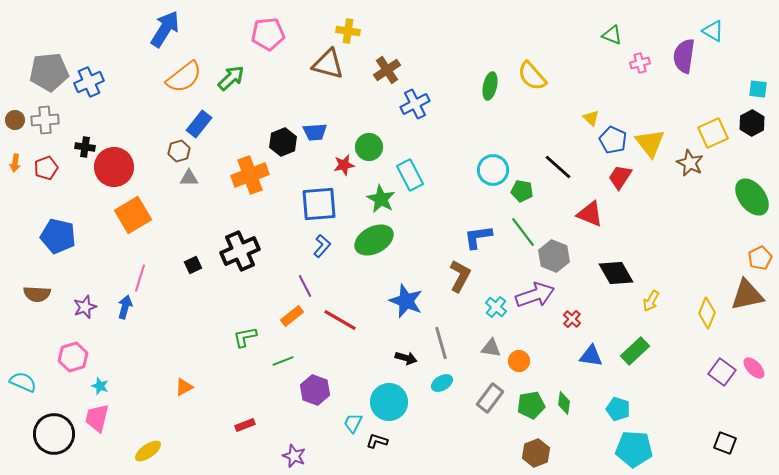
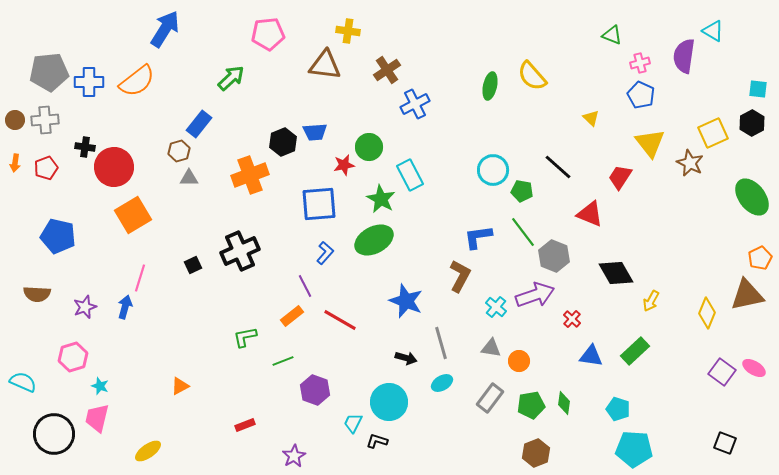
brown triangle at (328, 64): moved 3 px left, 1 px down; rotated 8 degrees counterclockwise
orange semicircle at (184, 77): moved 47 px left, 4 px down
blue cross at (89, 82): rotated 24 degrees clockwise
blue pentagon at (613, 140): moved 28 px right, 45 px up
blue L-shape at (322, 246): moved 3 px right, 7 px down
pink ellipse at (754, 368): rotated 15 degrees counterclockwise
orange triangle at (184, 387): moved 4 px left, 1 px up
purple star at (294, 456): rotated 20 degrees clockwise
